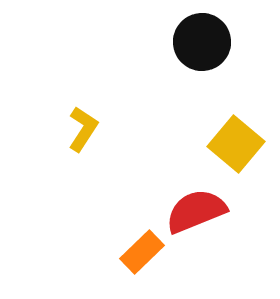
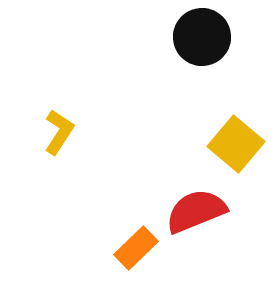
black circle: moved 5 px up
yellow L-shape: moved 24 px left, 3 px down
orange rectangle: moved 6 px left, 4 px up
